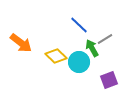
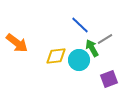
blue line: moved 1 px right
orange arrow: moved 4 px left
yellow diamond: rotated 50 degrees counterclockwise
cyan circle: moved 2 px up
purple square: moved 1 px up
